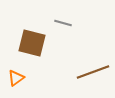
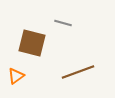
brown line: moved 15 px left
orange triangle: moved 2 px up
